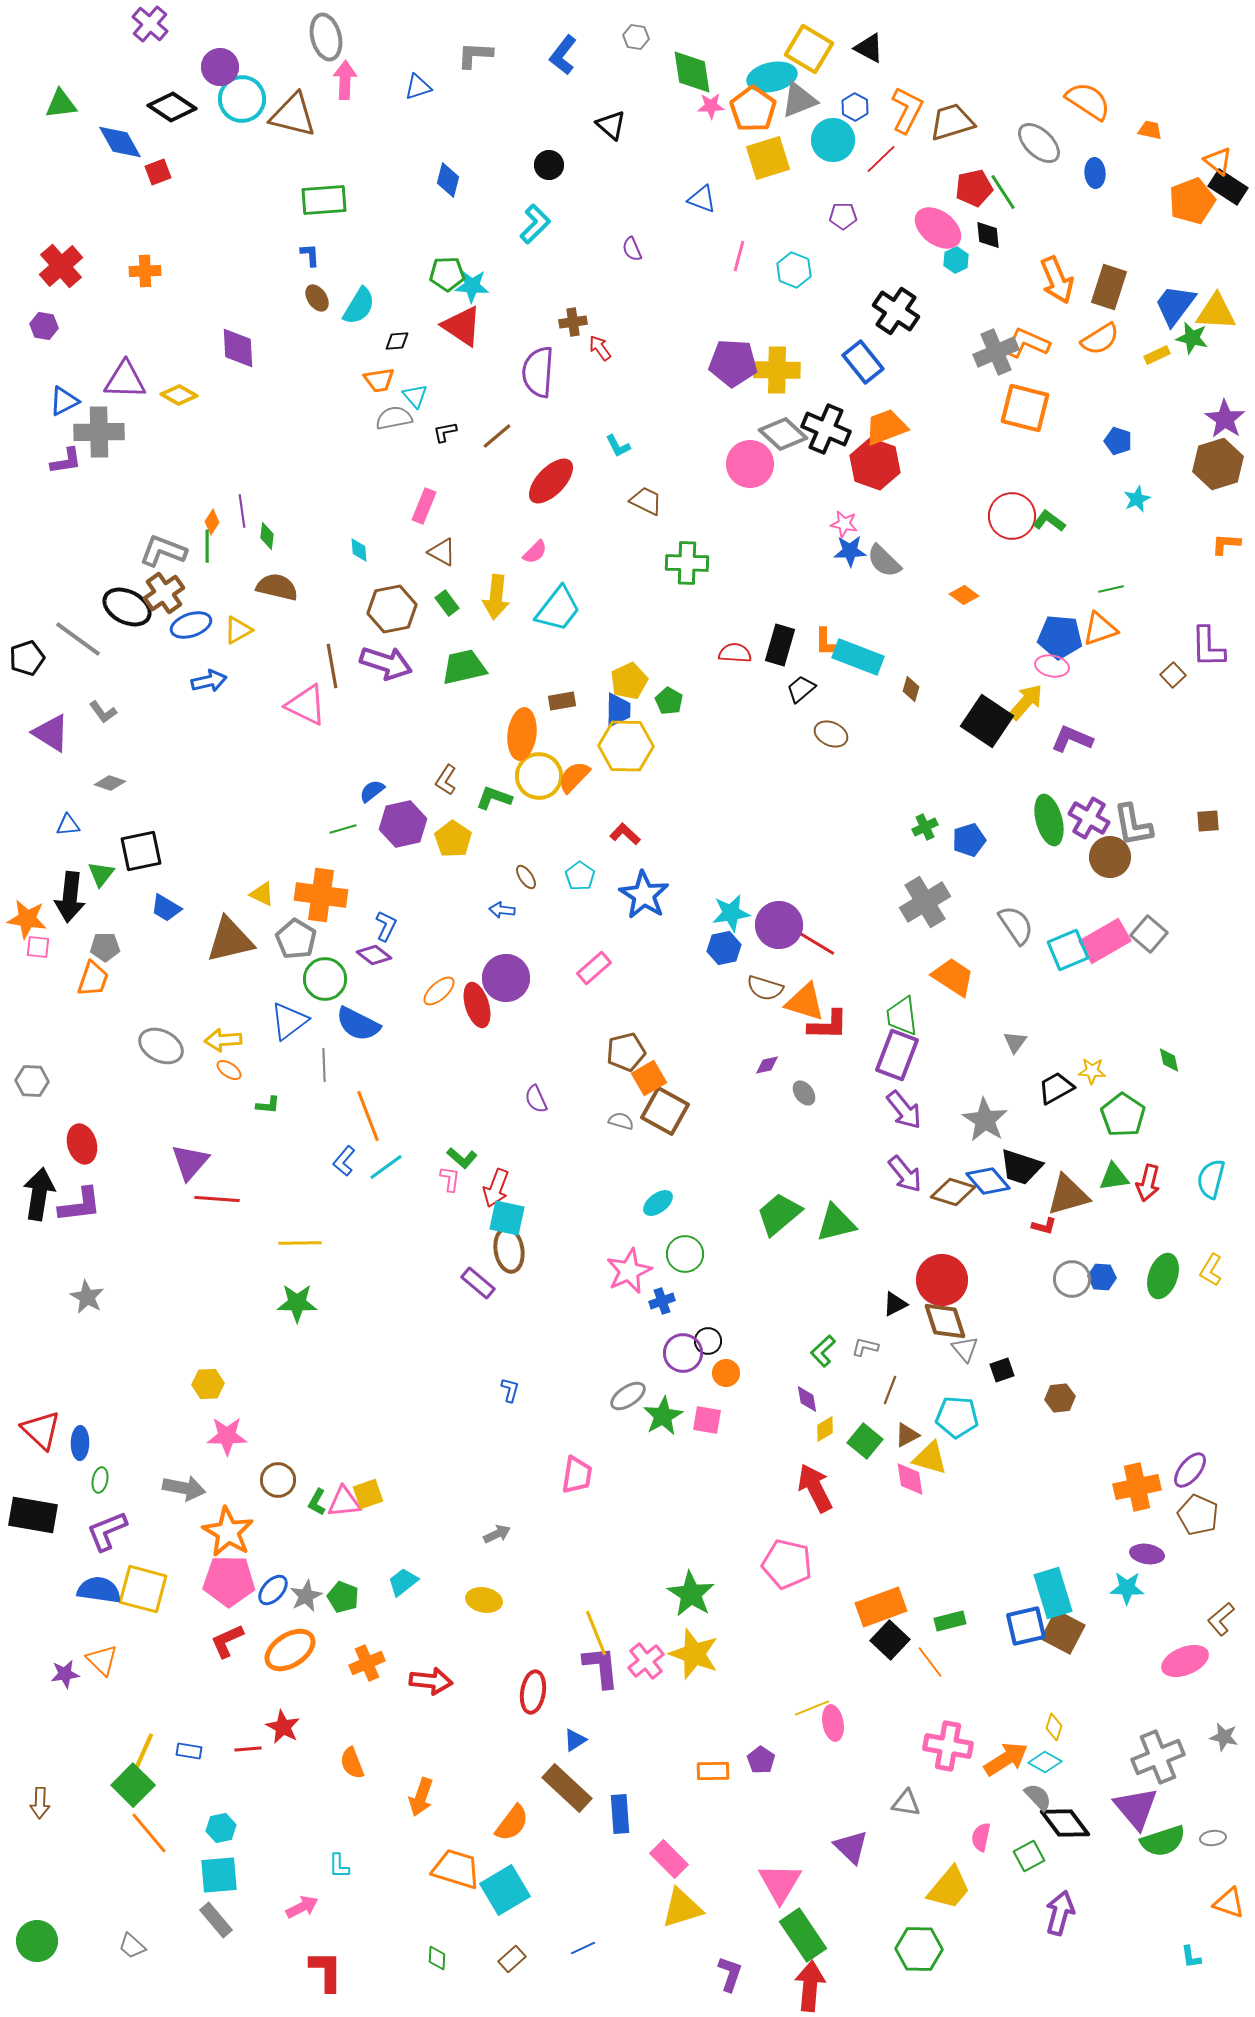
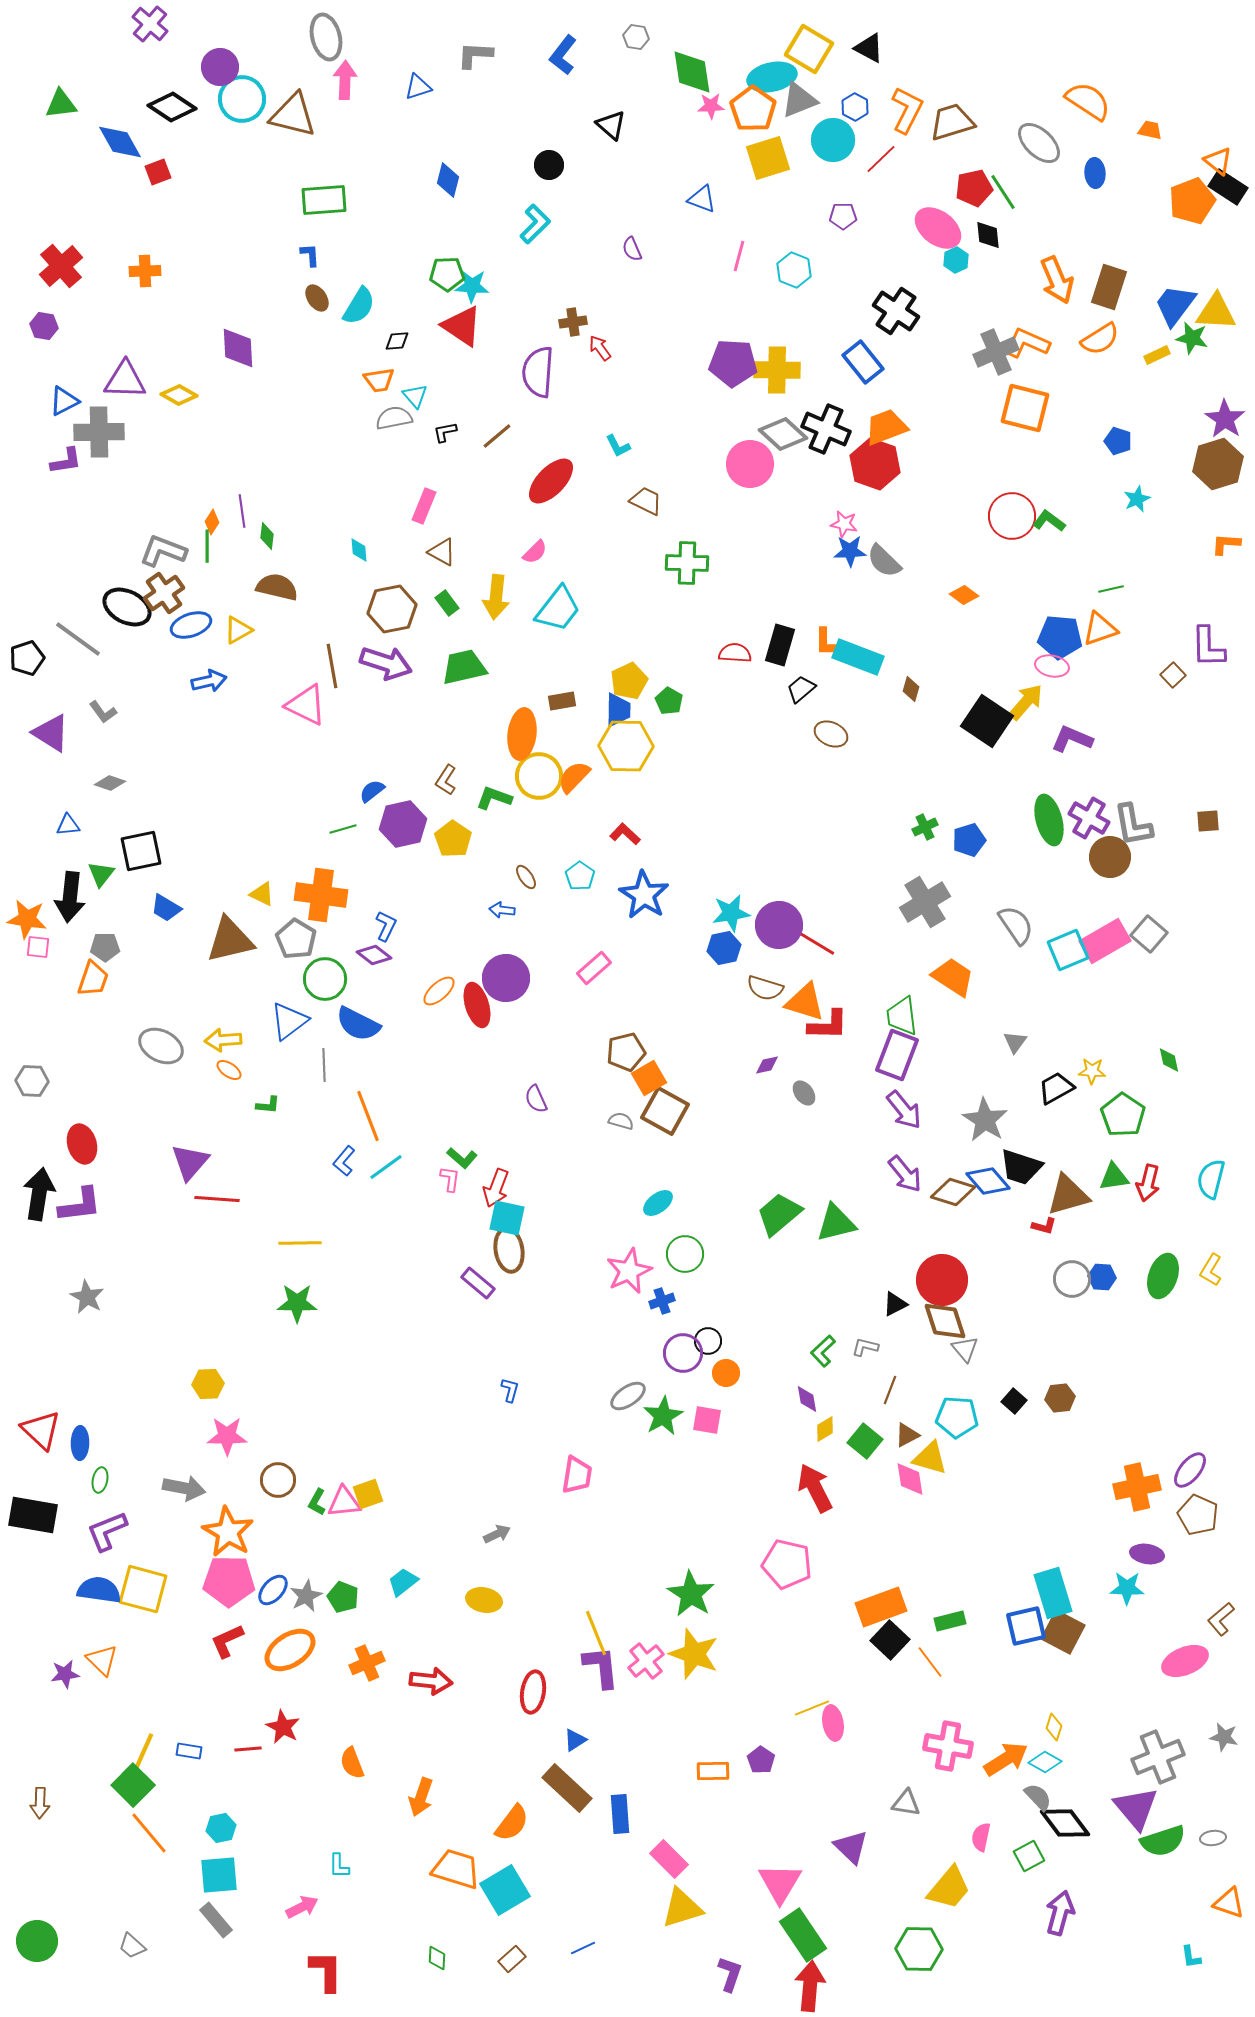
black square at (1002, 1370): moved 12 px right, 31 px down; rotated 30 degrees counterclockwise
